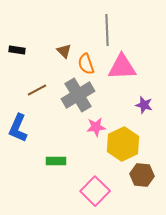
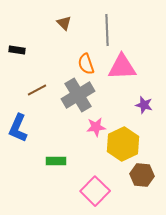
brown triangle: moved 28 px up
